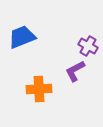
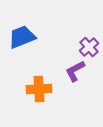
purple cross: moved 1 px right, 1 px down; rotated 18 degrees clockwise
